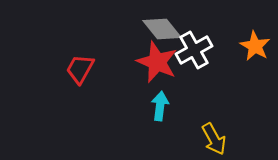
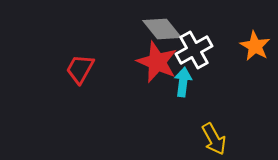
cyan arrow: moved 23 px right, 24 px up
